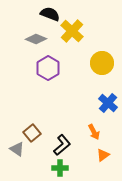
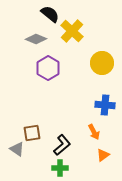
black semicircle: rotated 18 degrees clockwise
blue cross: moved 3 px left, 2 px down; rotated 36 degrees counterclockwise
brown square: rotated 30 degrees clockwise
